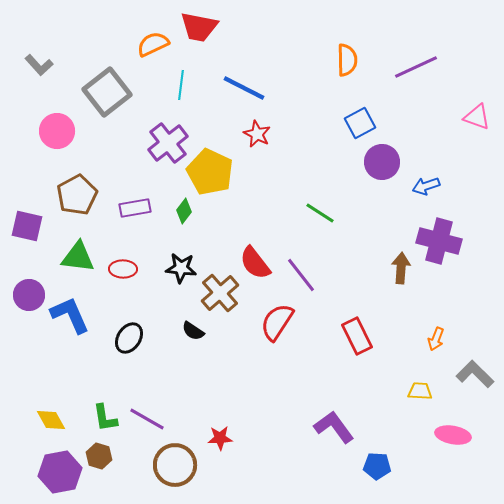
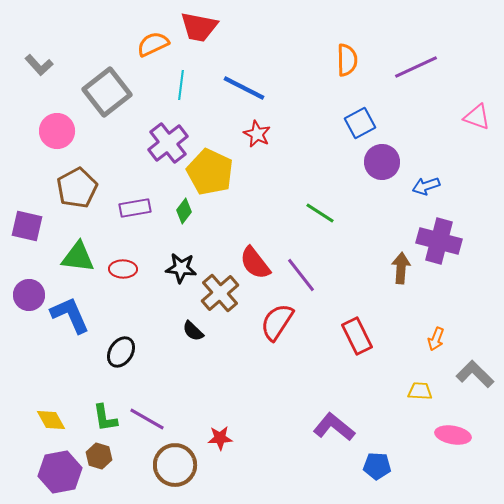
brown pentagon at (77, 195): moved 7 px up
black semicircle at (193, 331): rotated 10 degrees clockwise
black ellipse at (129, 338): moved 8 px left, 14 px down
purple L-shape at (334, 427): rotated 15 degrees counterclockwise
